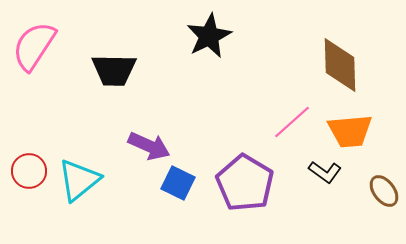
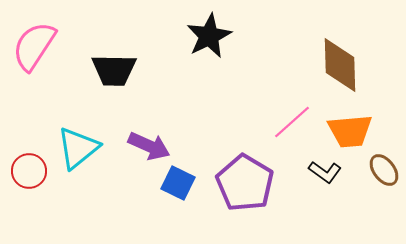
cyan triangle: moved 1 px left, 32 px up
brown ellipse: moved 21 px up
